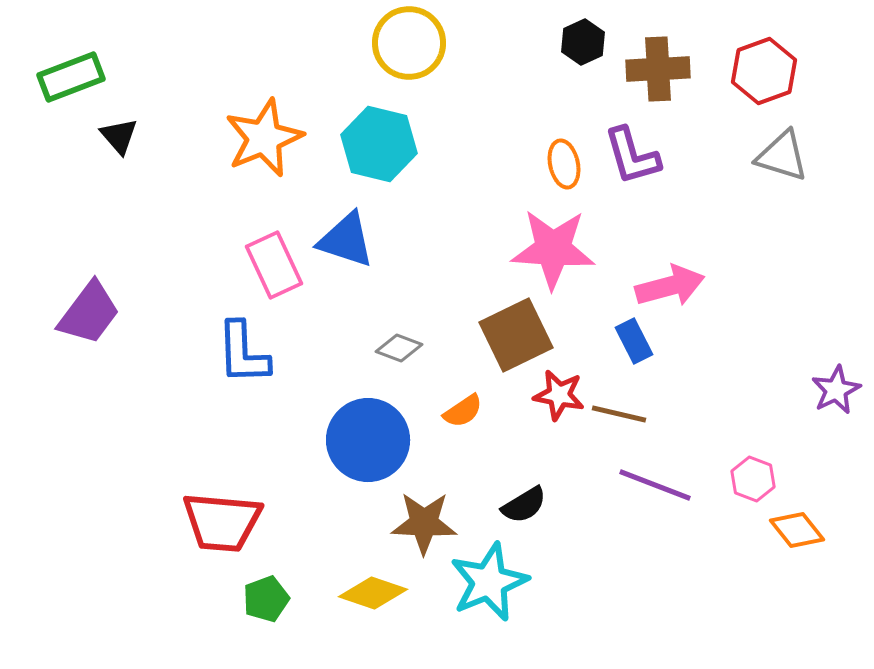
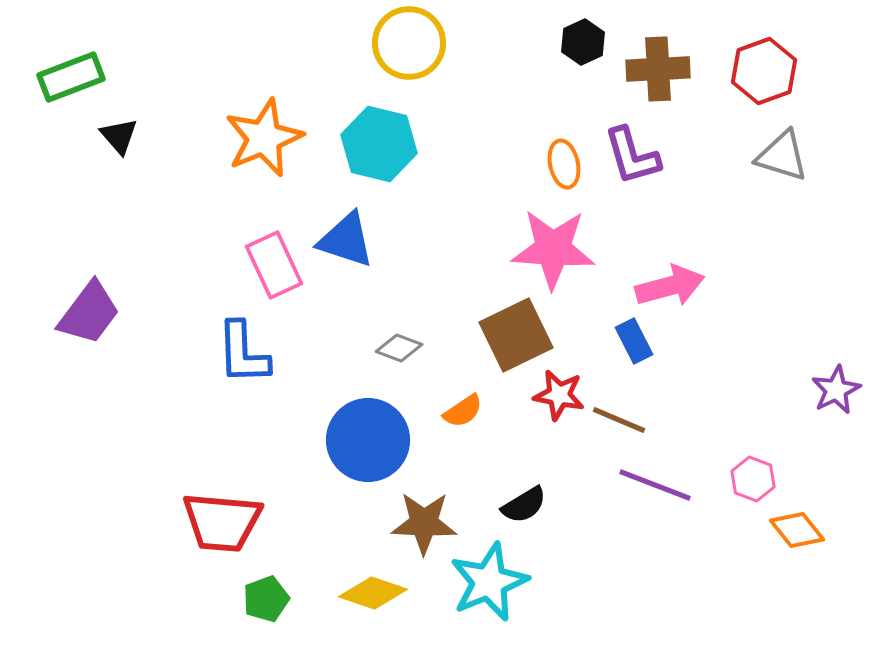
brown line: moved 6 px down; rotated 10 degrees clockwise
